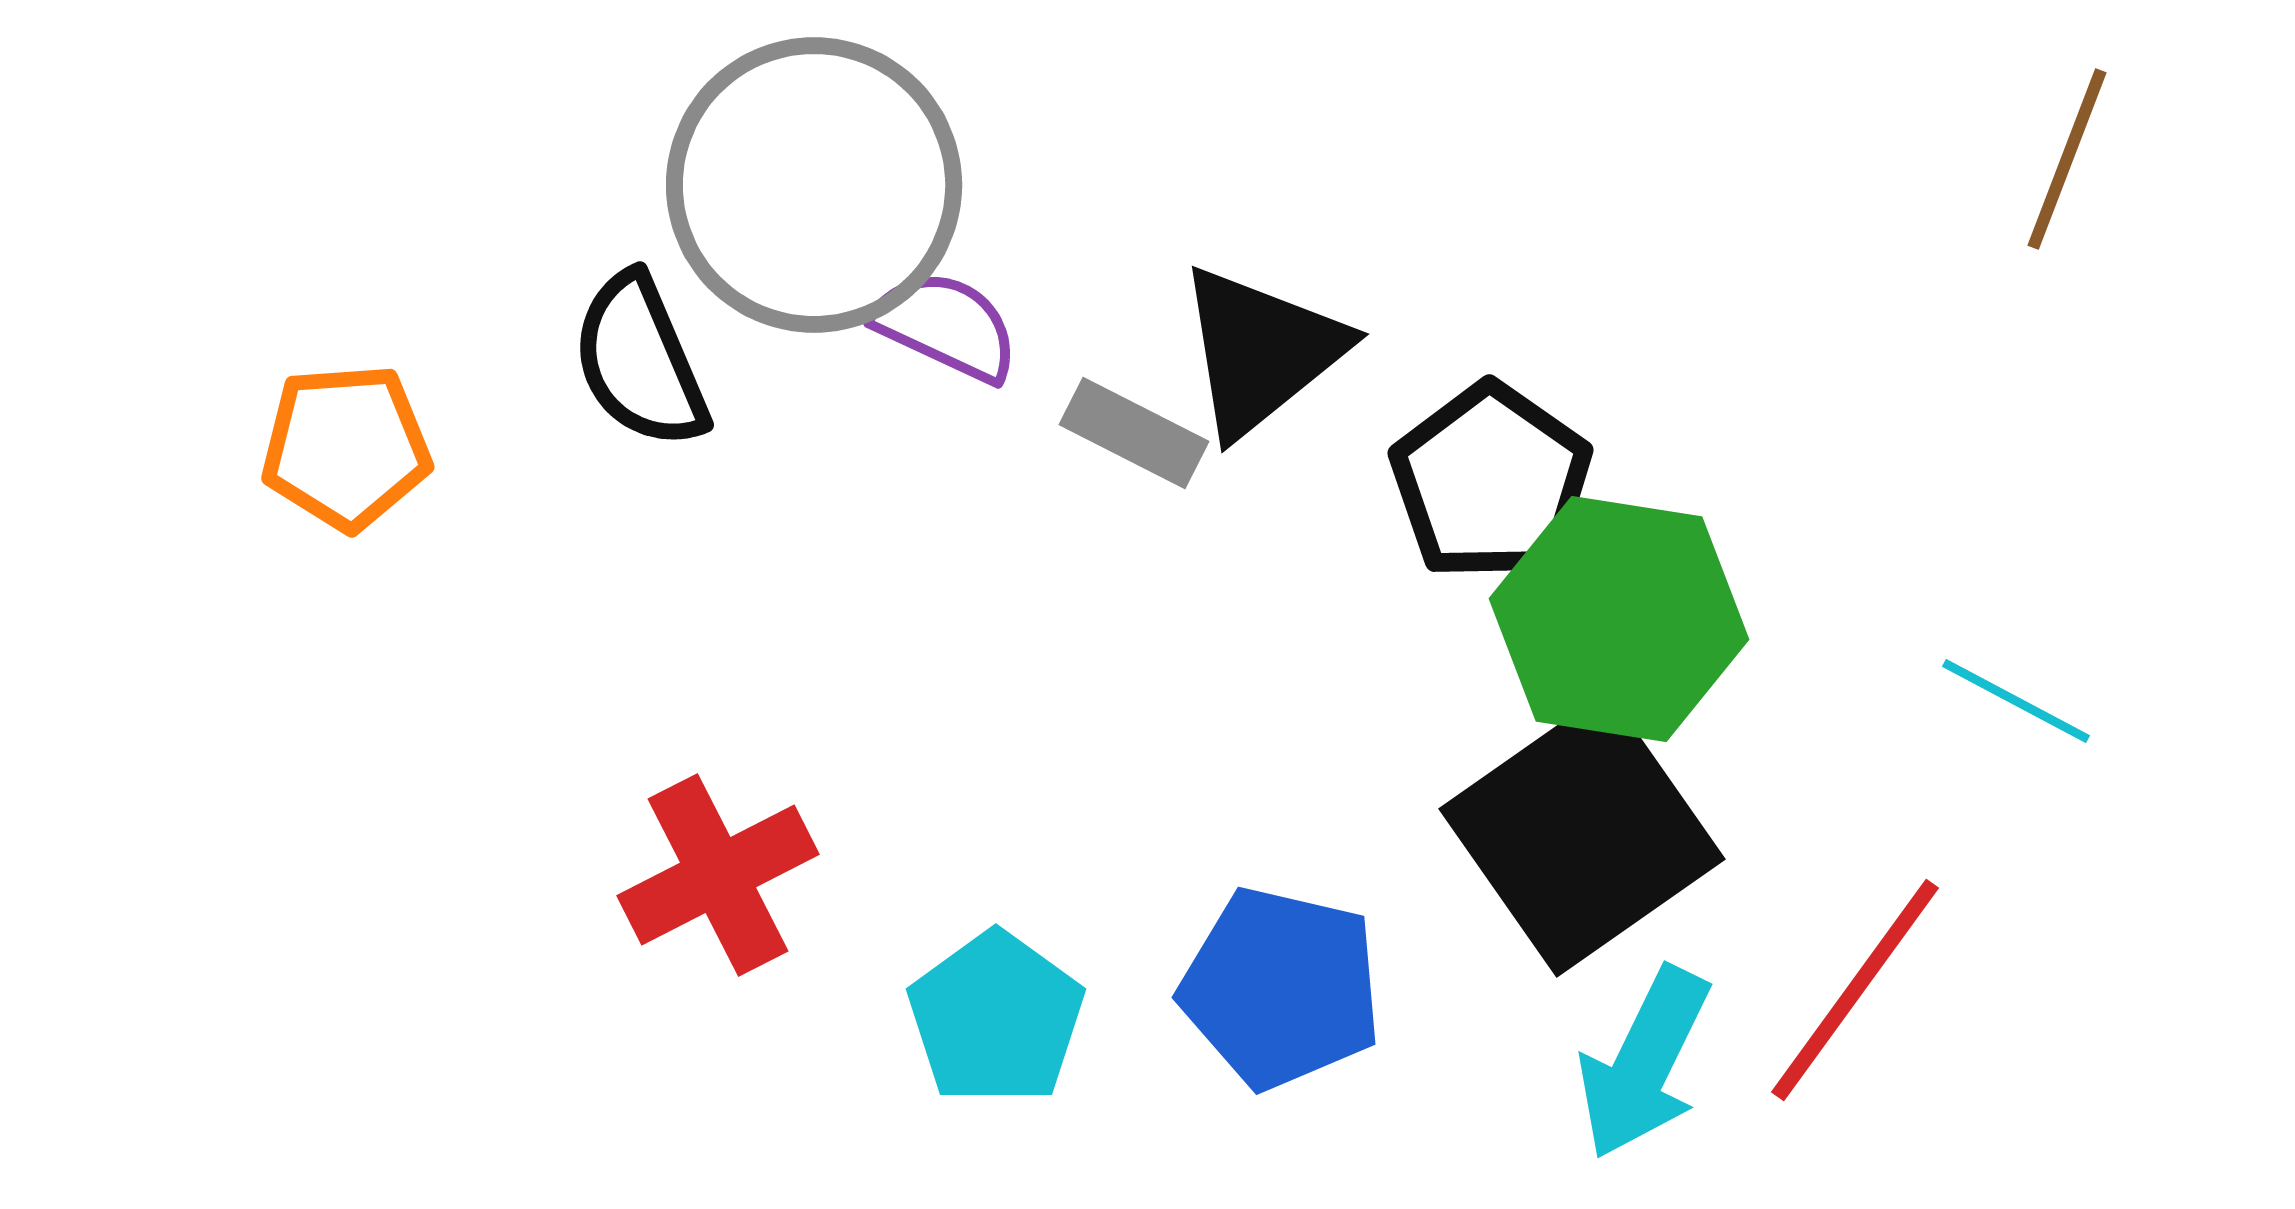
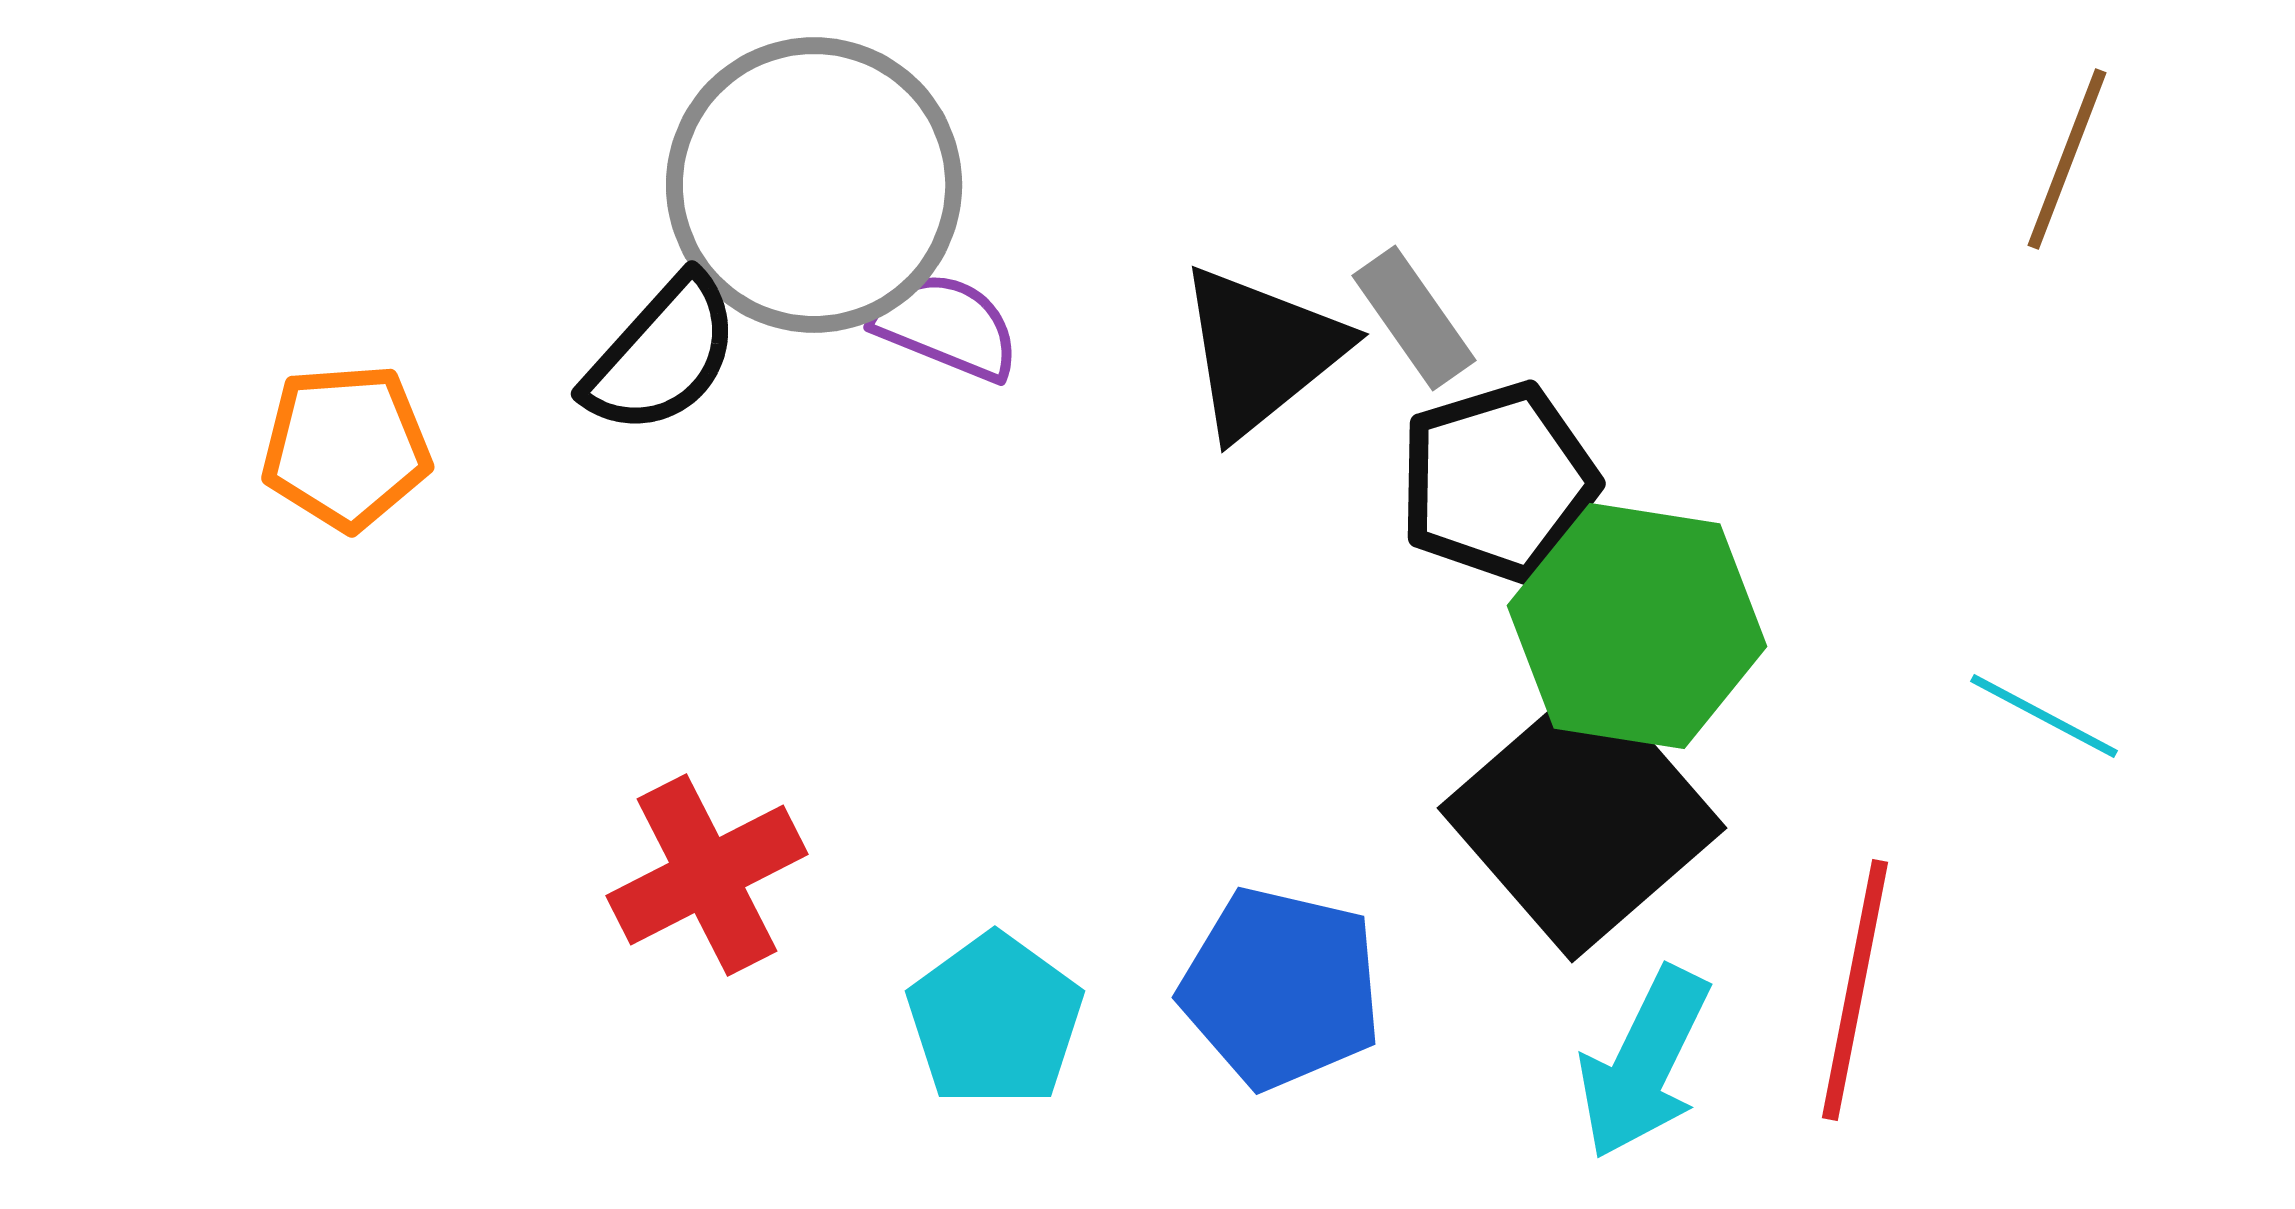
purple semicircle: rotated 3 degrees counterclockwise
black semicircle: moved 22 px right, 6 px up; rotated 115 degrees counterclockwise
gray rectangle: moved 280 px right, 115 px up; rotated 28 degrees clockwise
black pentagon: moved 7 px right; rotated 20 degrees clockwise
green hexagon: moved 18 px right, 7 px down
cyan line: moved 28 px right, 15 px down
black square: moved 16 px up; rotated 6 degrees counterclockwise
red cross: moved 11 px left
red line: rotated 25 degrees counterclockwise
cyan pentagon: moved 1 px left, 2 px down
